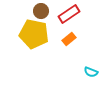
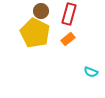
red rectangle: rotated 40 degrees counterclockwise
yellow pentagon: moved 1 px right, 1 px up; rotated 16 degrees clockwise
orange rectangle: moved 1 px left
